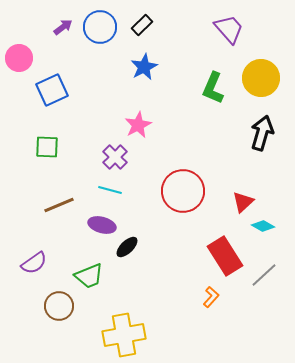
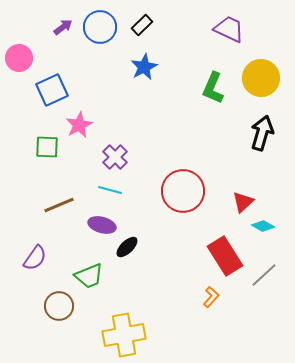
purple trapezoid: rotated 24 degrees counterclockwise
pink star: moved 59 px left
purple semicircle: moved 1 px right, 5 px up; rotated 20 degrees counterclockwise
